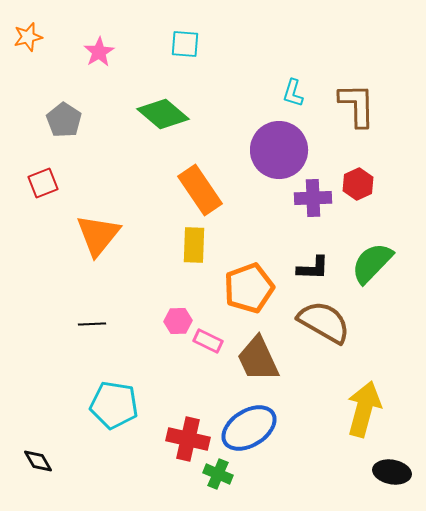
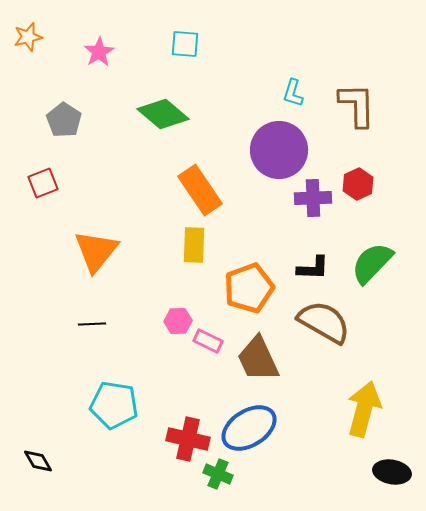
orange triangle: moved 2 px left, 16 px down
